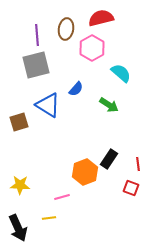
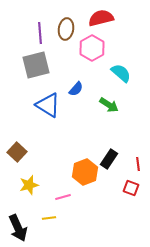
purple line: moved 3 px right, 2 px up
brown square: moved 2 px left, 30 px down; rotated 30 degrees counterclockwise
yellow star: moved 9 px right; rotated 18 degrees counterclockwise
pink line: moved 1 px right
